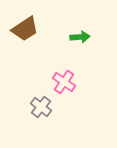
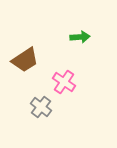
brown trapezoid: moved 31 px down
